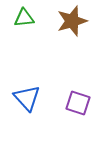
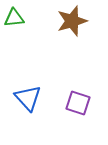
green triangle: moved 10 px left
blue triangle: moved 1 px right
